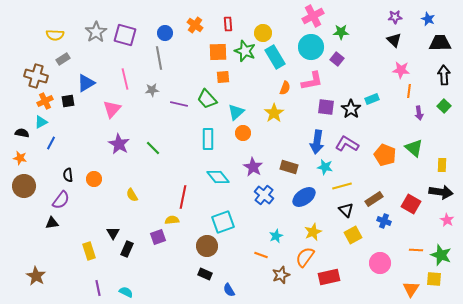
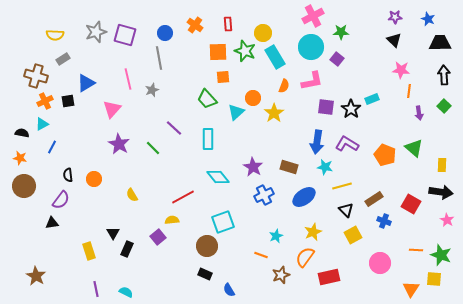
gray star at (96, 32): rotated 15 degrees clockwise
pink line at (125, 79): moved 3 px right
orange semicircle at (285, 88): moved 1 px left, 2 px up
gray star at (152, 90): rotated 16 degrees counterclockwise
purple line at (179, 104): moved 5 px left, 24 px down; rotated 30 degrees clockwise
cyan triangle at (41, 122): moved 1 px right, 2 px down
orange circle at (243, 133): moved 10 px right, 35 px up
blue line at (51, 143): moved 1 px right, 4 px down
blue cross at (264, 195): rotated 24 degrees clockwise
red line at (183, 197): rotated 50 degrees clockwise
purple square at (158, 237): rotated 21 degrees counterclockwise
purple line at (98, 288): moved 2 px left, 1 px down
